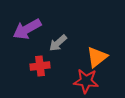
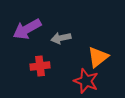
gray arrow: moved 3 px right, 5 px up; rotated 30 degrees clockwise
orange triangle: moved 1 px right
red star: rotated 15 degrees clockwise
